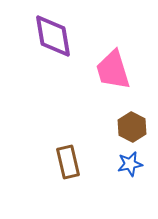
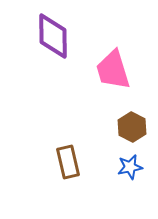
purple diamond: rotated 9 degrees clockwise
blue star: moved 3 px down
